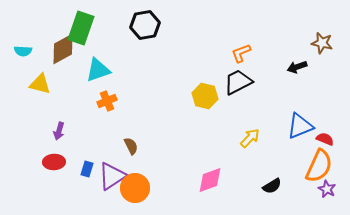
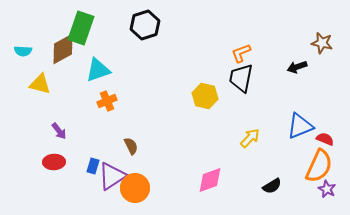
black hexagon: rotated 8 degrees counterclockwise
black trapezoid: moved 3 px right, 4 px up; rotated 52 degrees counterclockwise
purple arrow: rotated 54 degrees counterclockwise
blue rectangle: moved 6 px right, 3 px up
